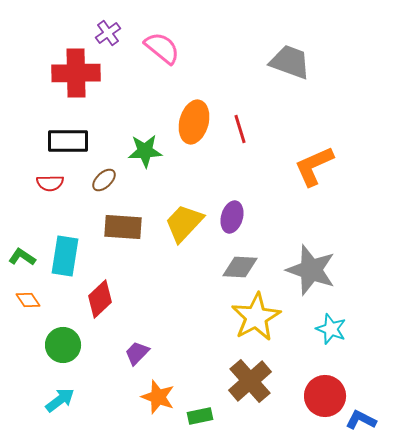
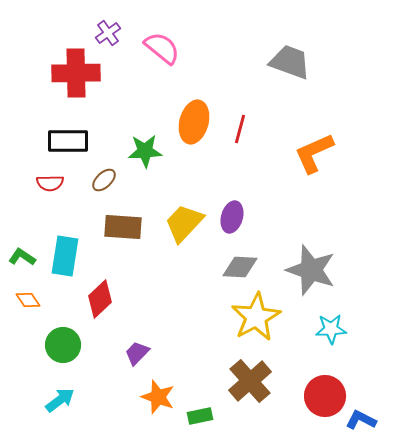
red line: rotated 32 degrees clockwise
orange L-shape: moved 13 px up
cyan star: rotated 24 degrees counterclockwise
